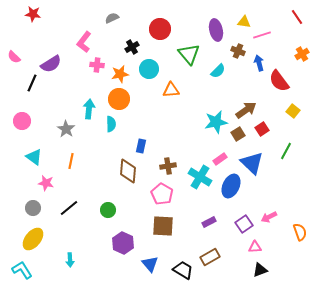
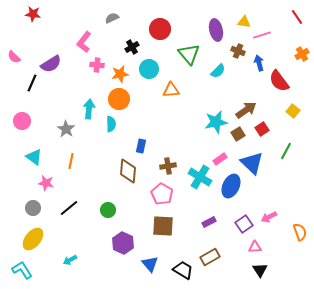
cyan arrow at (70, 260): rotated 64 degrees clockwise
black triangle at (260, 270): rotated 42 degrees counterclockwise
